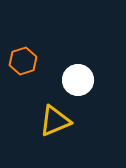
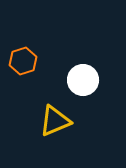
white circle: moved 5 px right
